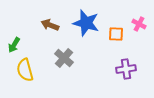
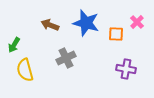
pink cross: moved 2 px left, 2 px up; rotated 16 degrees clockwise
gray cross: moved 2 px right; rotated 24 degrees clockwise
purple cross: rotated 18 degrees clockwise
